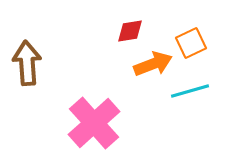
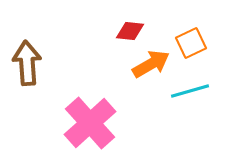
red diamond: rotated 16 degrees clockwise
orange arrow: moved 2 px left; rotated 9 degrees counterclockwise
pink cross: moved 4 px left
